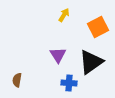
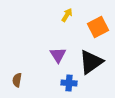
yellow arrow: moved 3 px right
